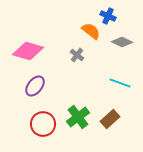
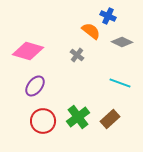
red circle: moved 3 px up
